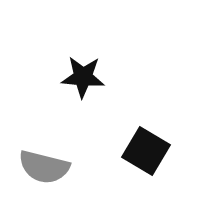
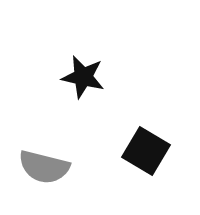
black star: rotated 9 degrees clockwise
